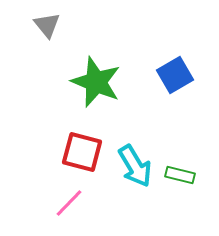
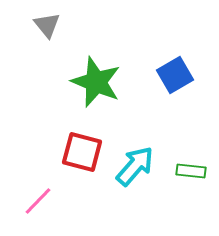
cyan arrow: rotated 108 degrees counterclockwise
green rectangle: moved 11 px right, 4 px up; rotated 8 degrees counterclockwise
pink line: moved 31 px left, 2 px up
